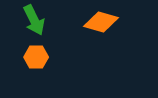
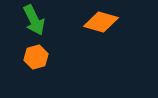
orange hexagon: rotated 15 degrees counterclockwise
